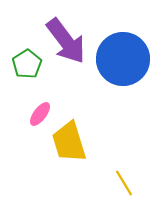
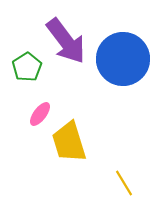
green pentagon: moved 3 px down
